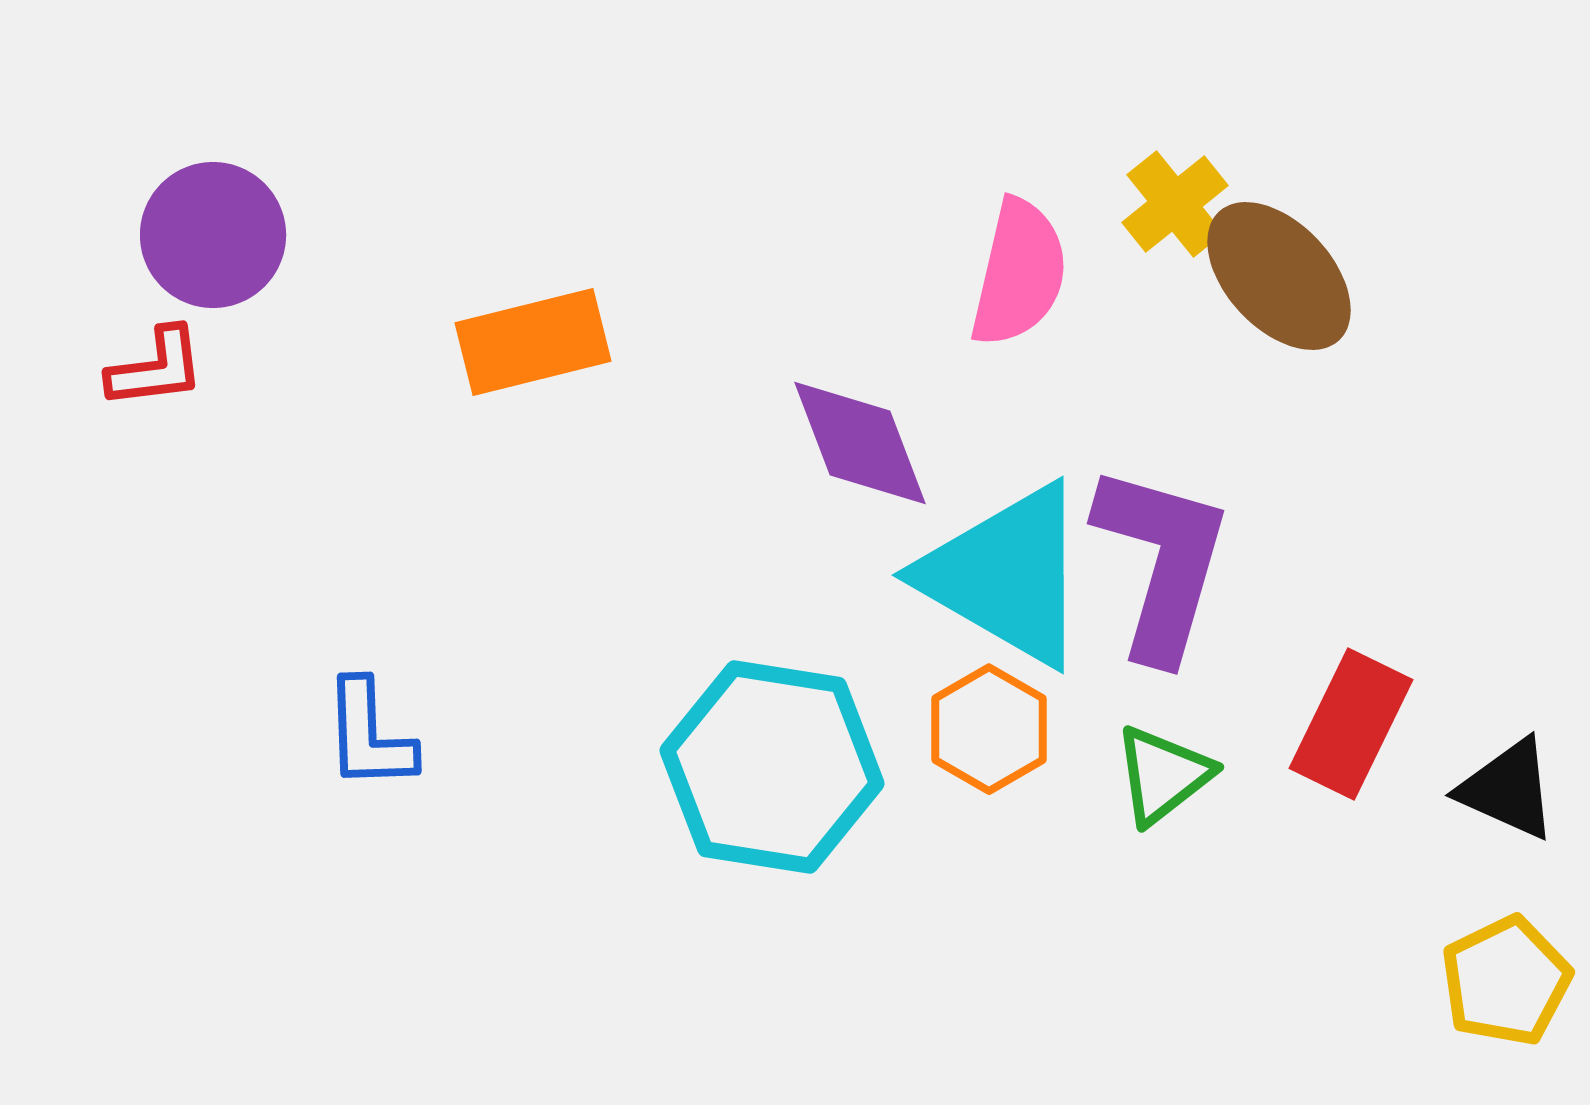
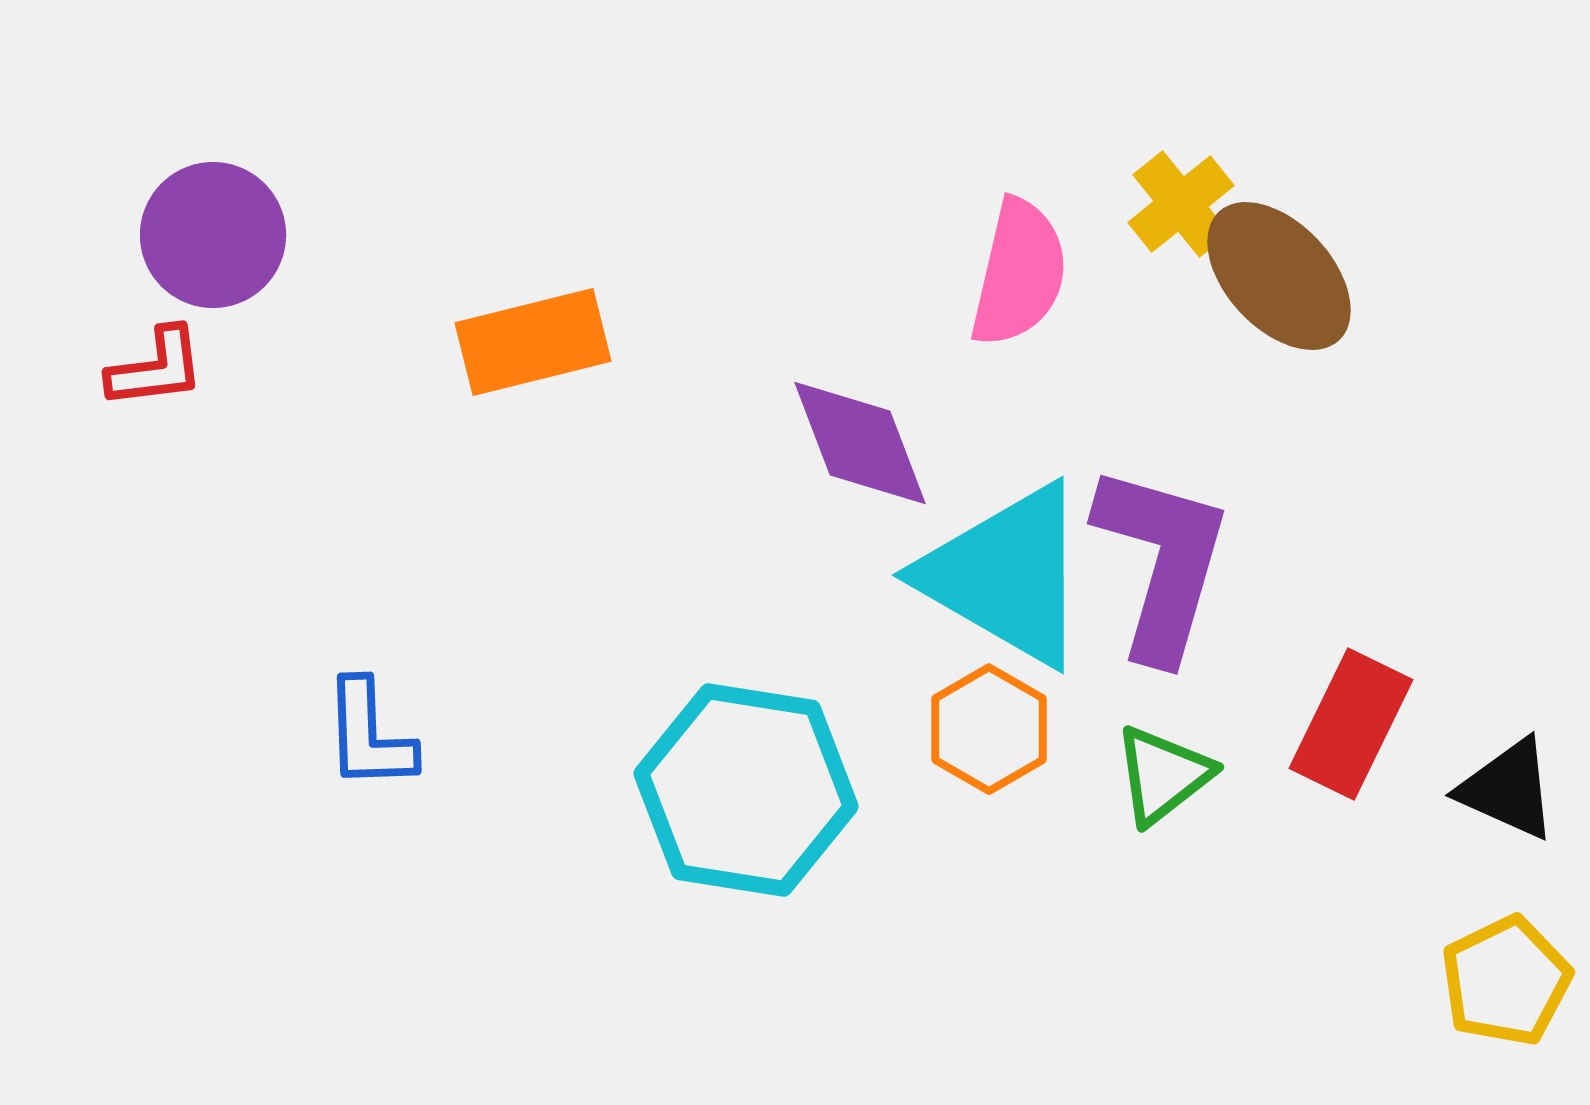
yellow cross: moved 6 px right
cyan hexagon: moved 26 px left, 23 px down
